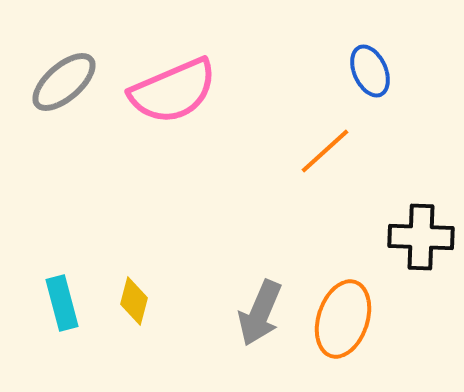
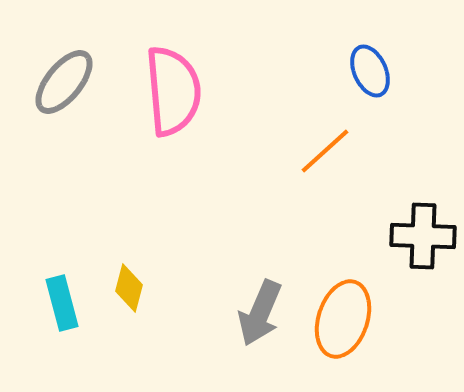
gray ellipse: rotated 10 degrees counterclockwise
pink semicircle: rotated 72 degrees counterclockwise
black cross: moved 2 px right, 1 px up
yellow diamond: moved 5 px left, 13 px up
